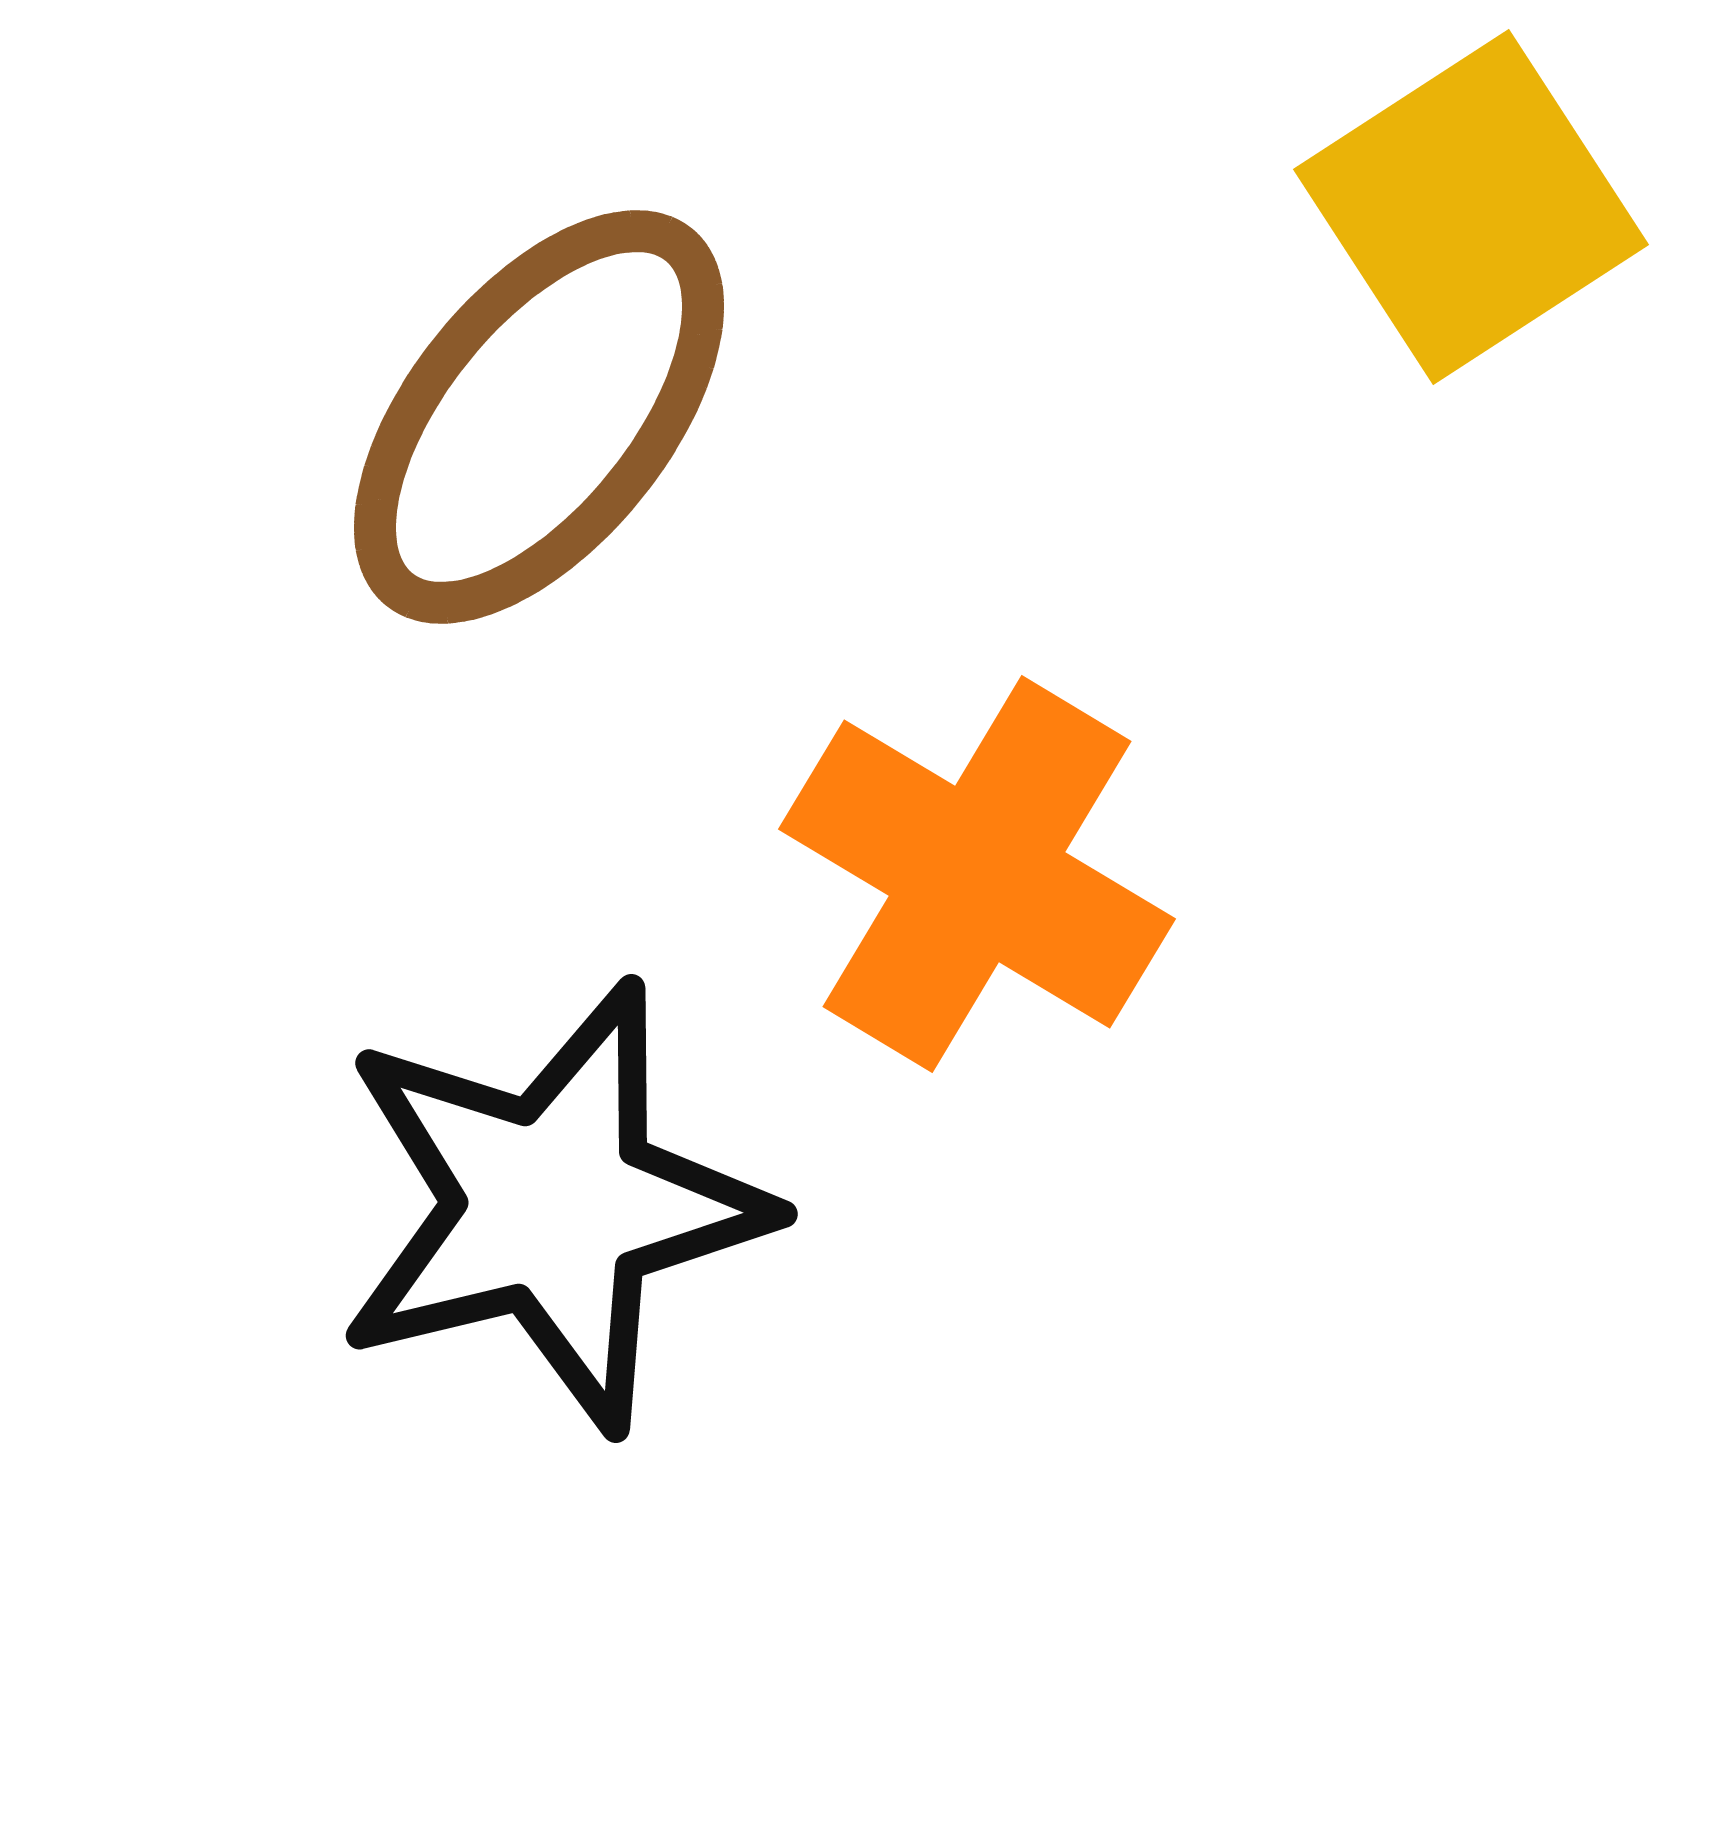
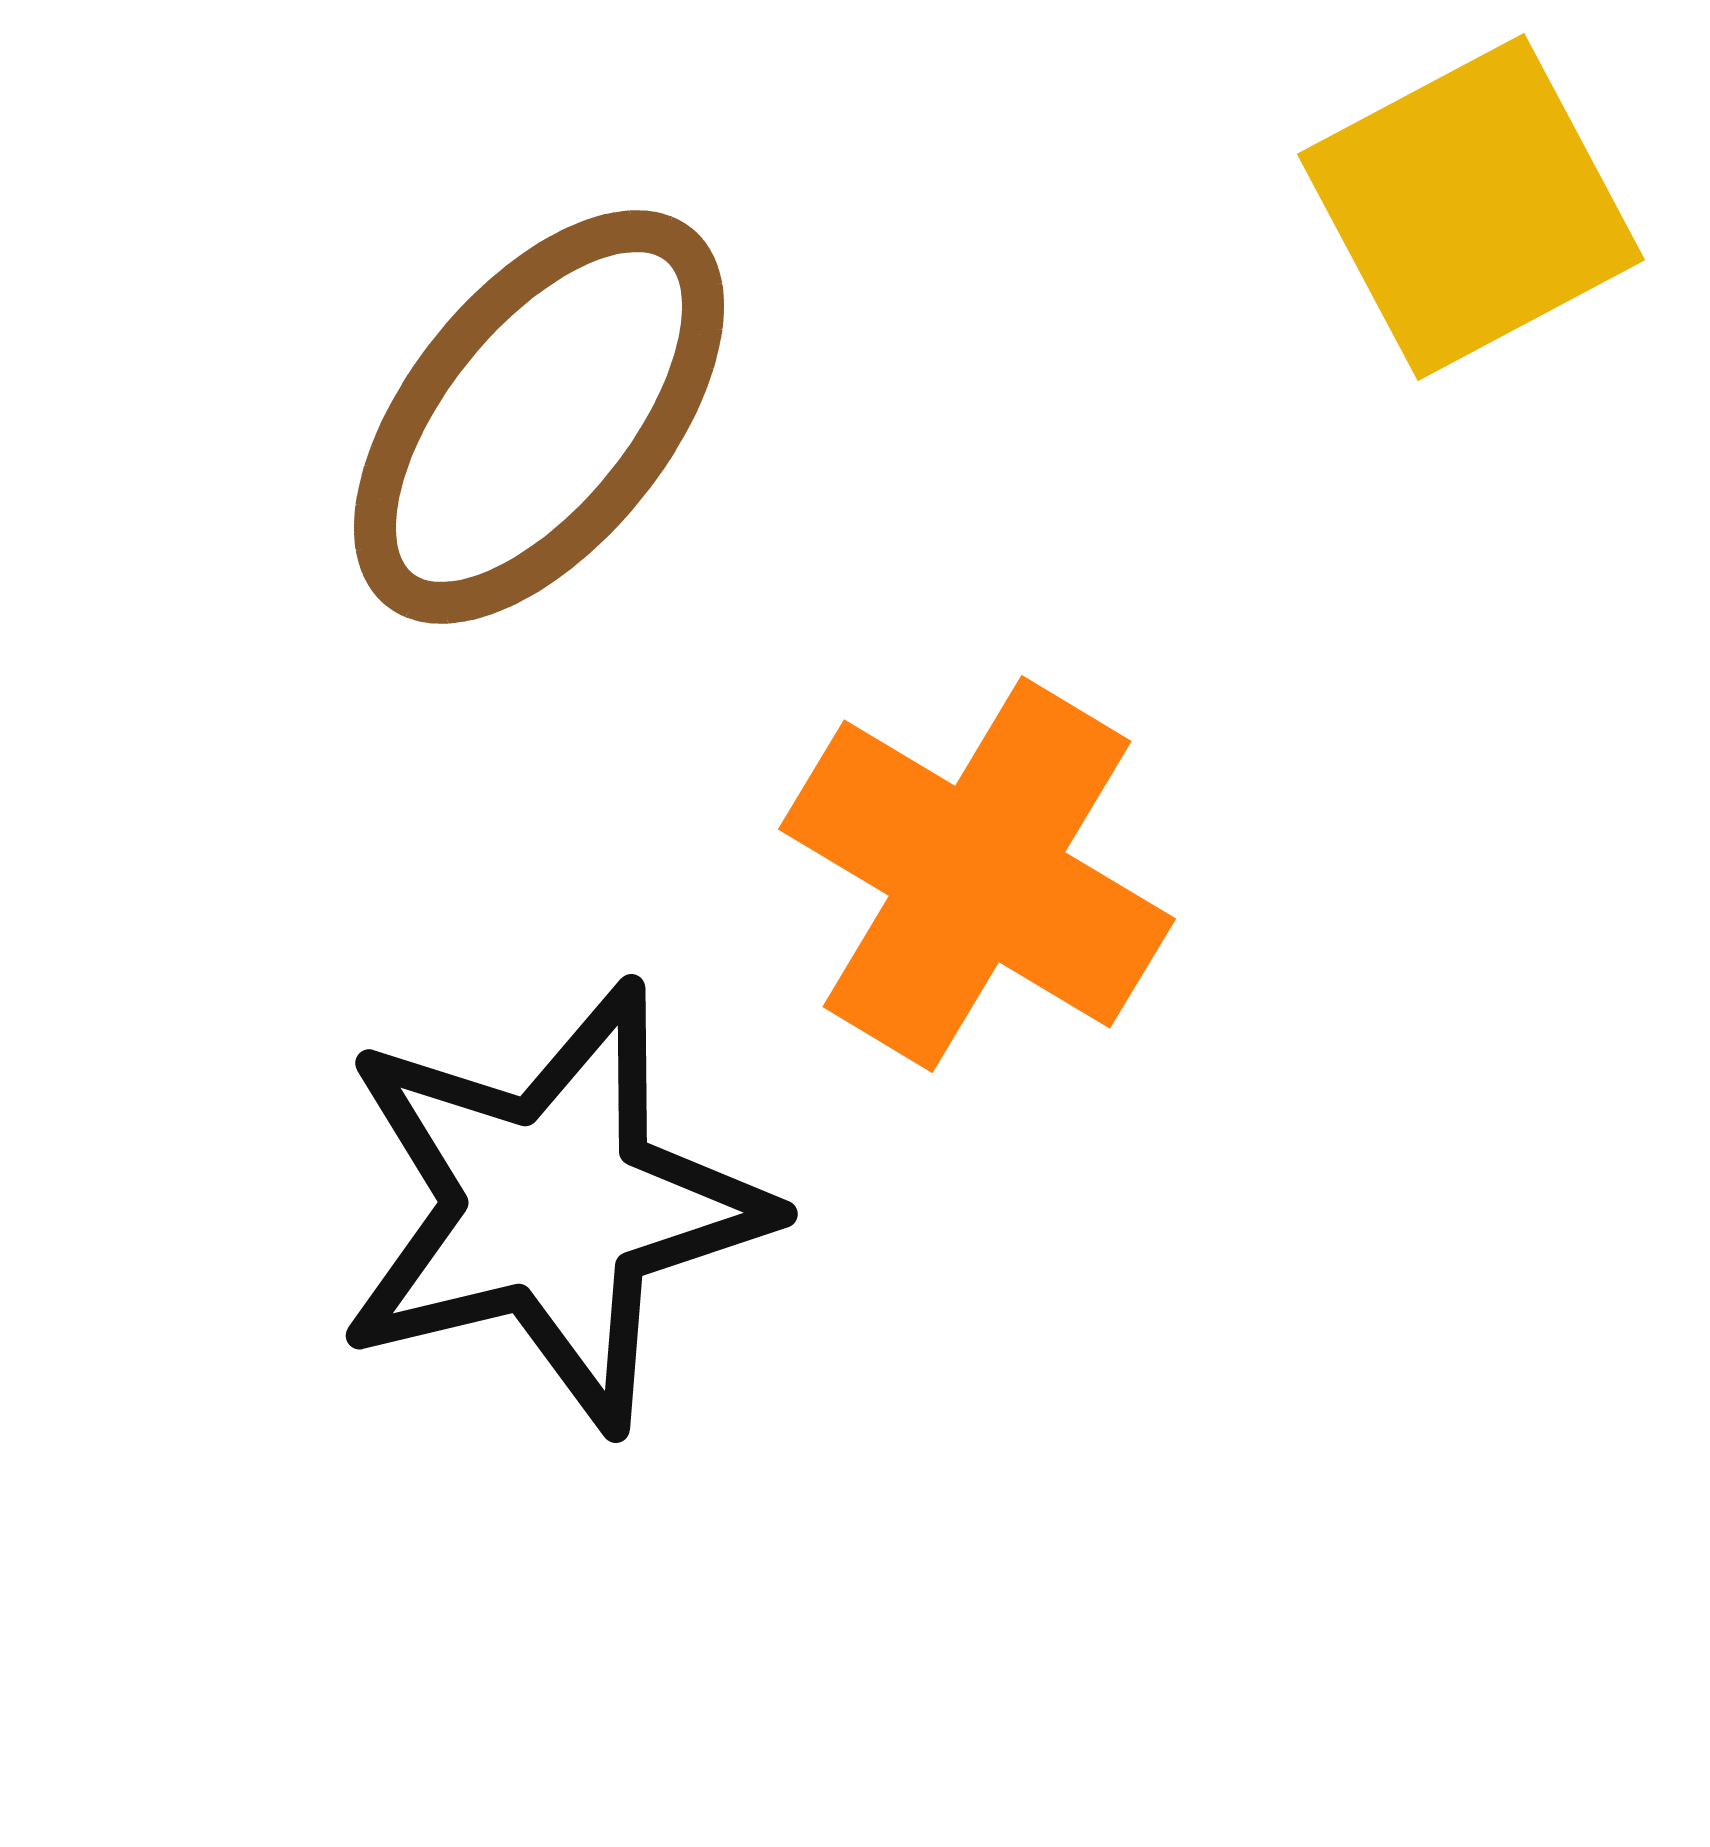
yellow square: rotated 5 degrees clockwise
